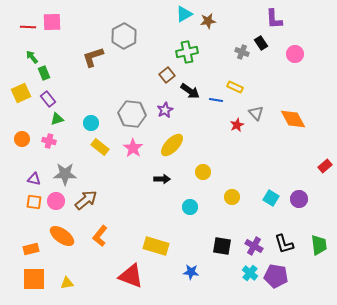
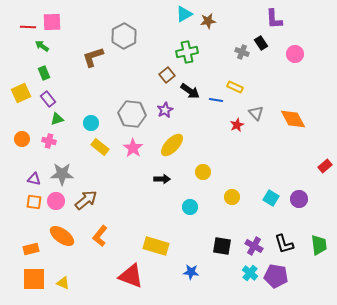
green arrow at (32, 57): moved 10 px right, 11 px up; rotated 16 degrees counterclockwise
gray star at (65, 174): moved 3 px left
yellow triangle at (67, 283): moved 4 px left; rotated 32 degrees clockwise
